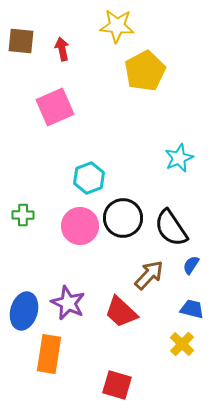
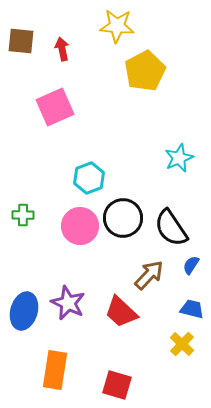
orange rectangle: moved 6 px right, 16 px down
